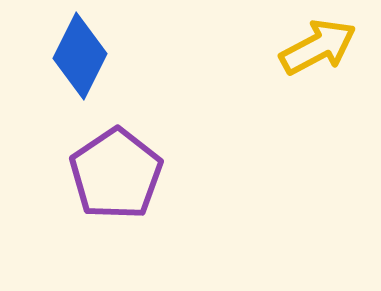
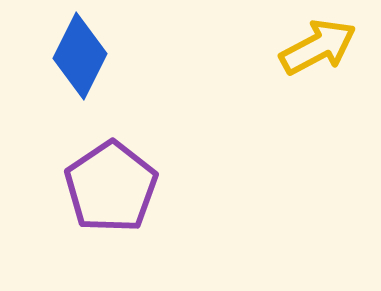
purple pentagon: moved 5 px left, 13 px down
